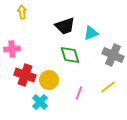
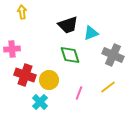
black trapezoid: moved 3 px right, 1 px up
